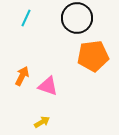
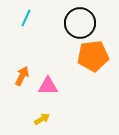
black circle: moved 3 px right, 5 px down
pink triangle: rotated 20 degrees counterclockwise
yellow arrow: moved 3 px up
